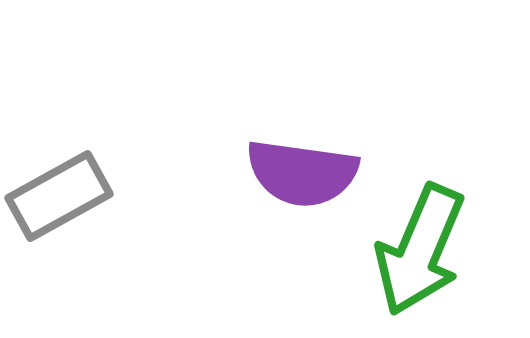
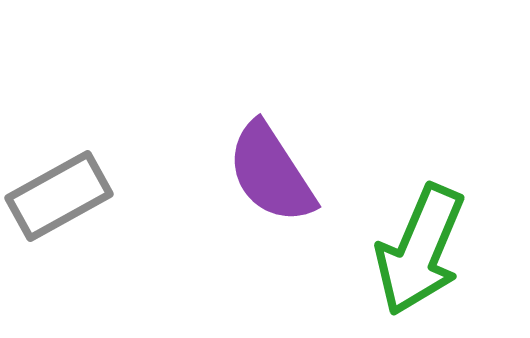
purple semicircle: moved 31 px left; rotated 49 degrees clockwise
